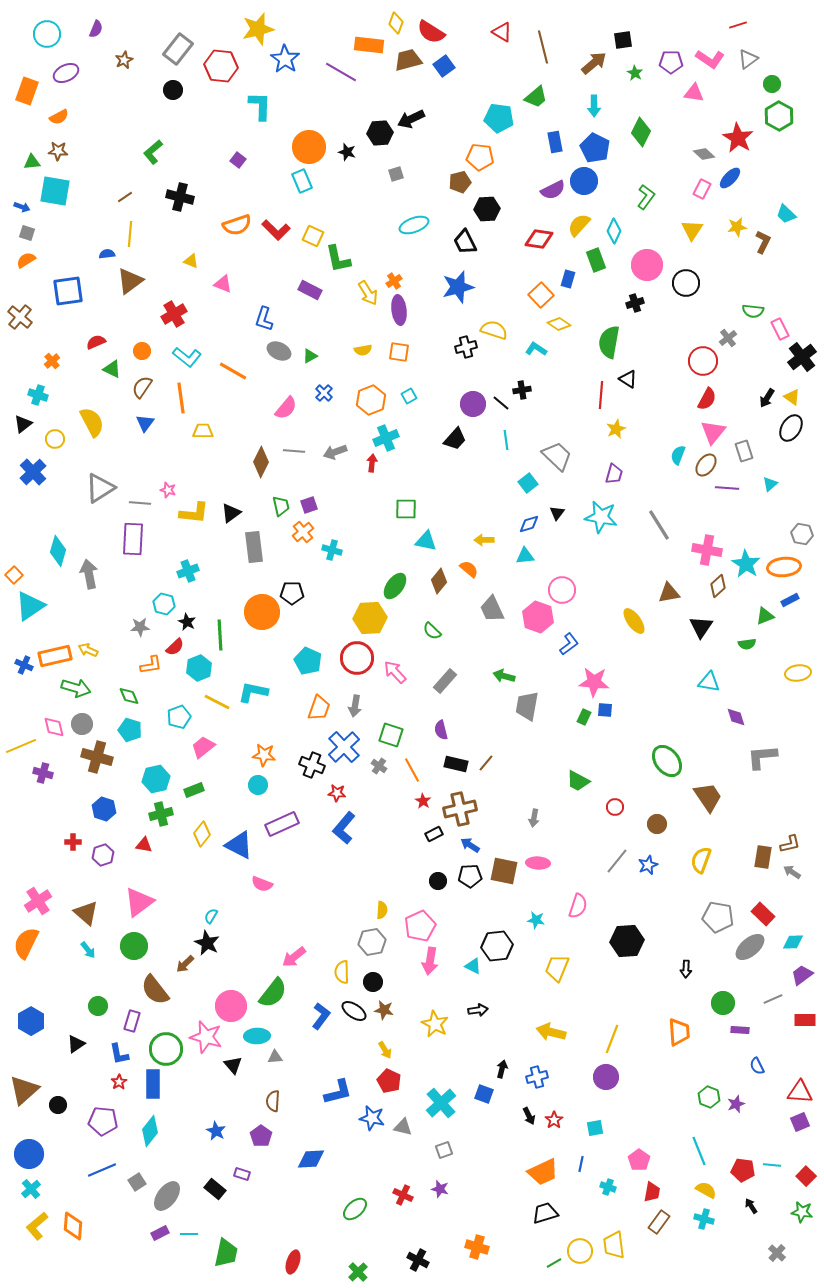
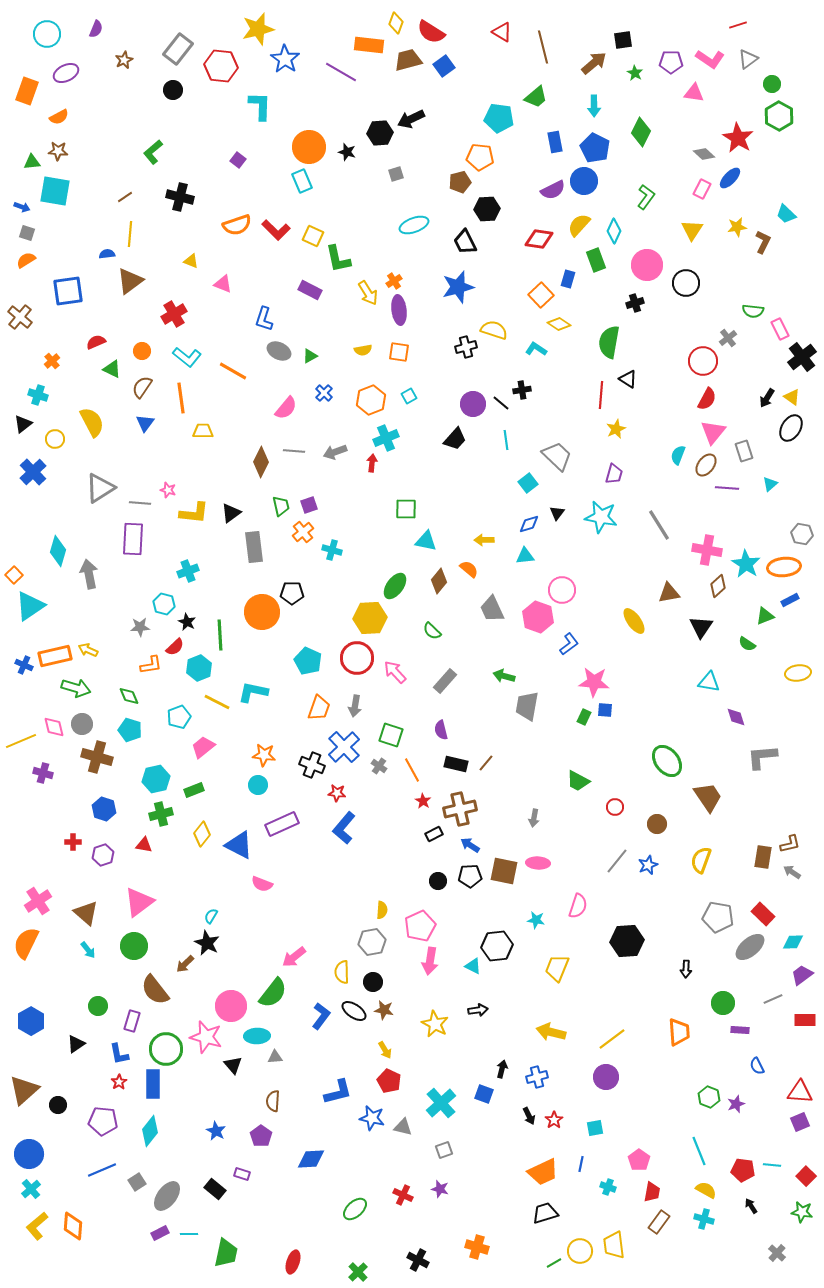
green semicircle at (747, 644): rotated 42 degrees clockwise
yellow line at (21, 746): moved 5 px up
yellow line at (612, 1039): rotated 32 degrees clockwise
